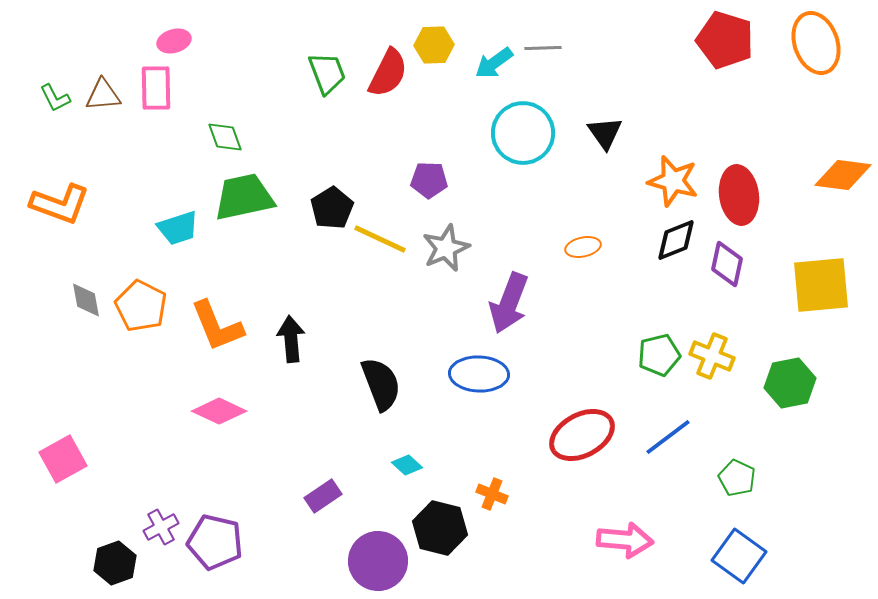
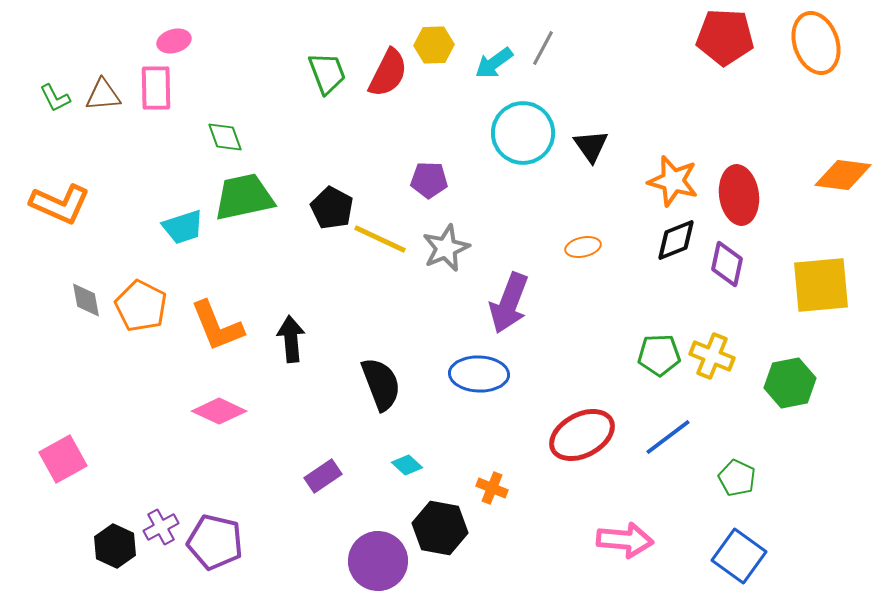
red pentagon at (725, 40): moved 3 px up; rotated 14 degrees counterclockwise
gray line at (543, 48): rotated 60 degrees counterclockwise
black triangle at (605, 133): moved 14 px left, 13 px down
orange L-shape at (60, 204): rotated 4 degrees clockwise
black pentagon at (332, 208): rotated 12 degrees counterclockwise
cyan trapezoid at (178, 228): moved 5 px right, 1 px up
green pentagon at (659, 355): rotated 12 degrees clockwise
orange cross at (492, 494): moved 6 px up
purple rectangle at (323, 496): moved 20 px up
black hexagon at (440, 528): rotated 4 degrees counterclockwise
black hexagon at (115, 563): moved 17 px up; rotated 15 degrees counterclockwise
